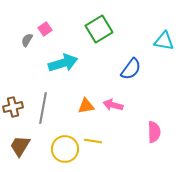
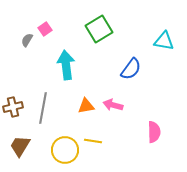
cyan arrow: moved 3 px right, 2 px down; rotated 80 degrees counterclockwise
yellow circle: moved 1 px down
